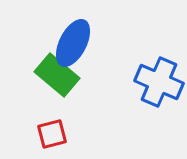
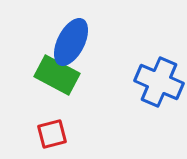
blue ellipse: moved 2 px left, 1 px up
green rectangle: rotated 12 degrees counterclockwise
